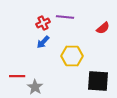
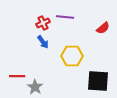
blue arrow: rotated 80 degrees counterclockwise
